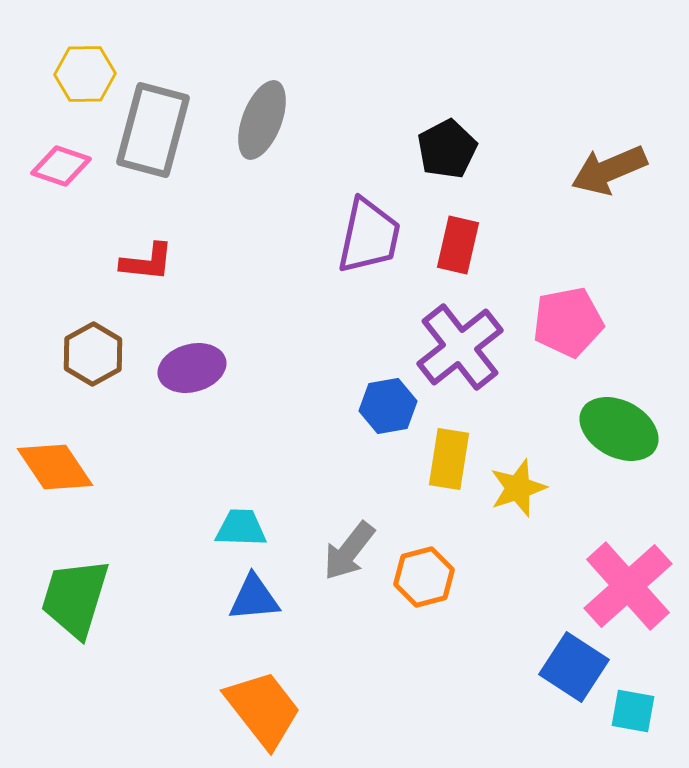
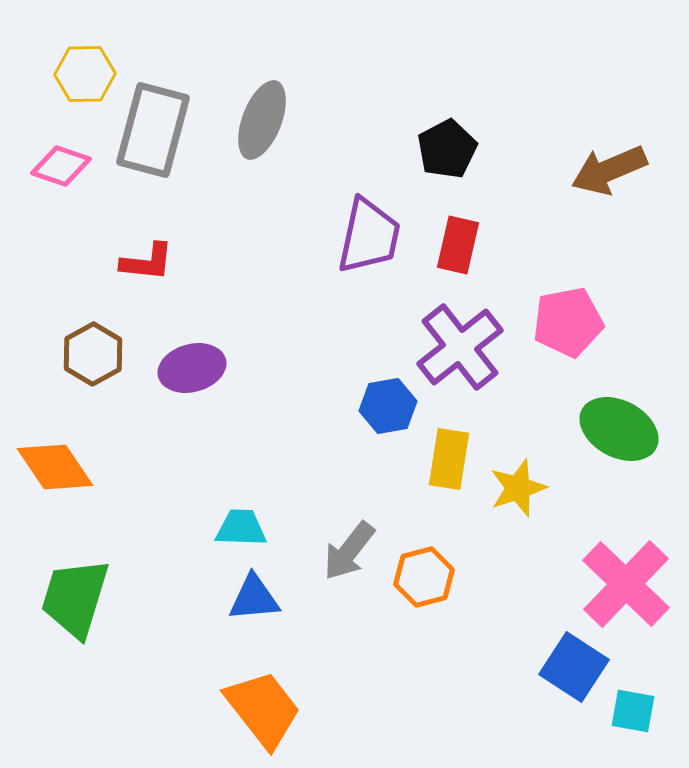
pink cross: moved 2 px left, 2 px up; rotated 4 degrees counterclockwise
